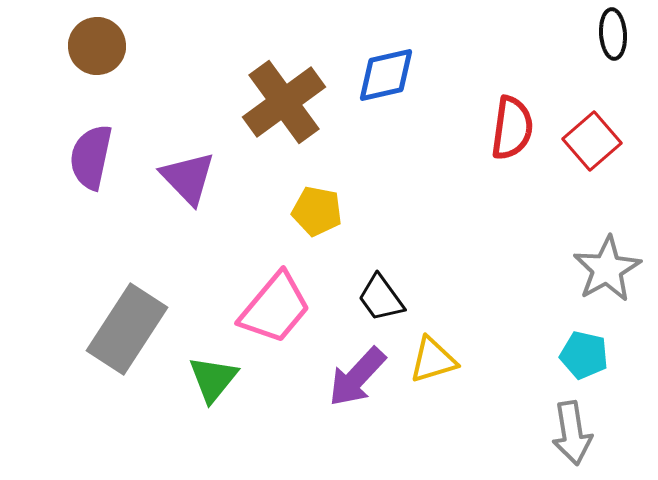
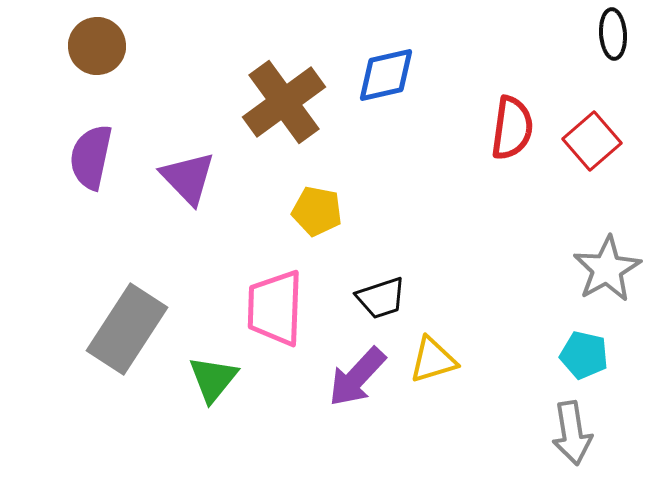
black trapezoid: rotated 72 degrees counterclockwise
pink trapezoid: rotated 142 degrees clockwise
